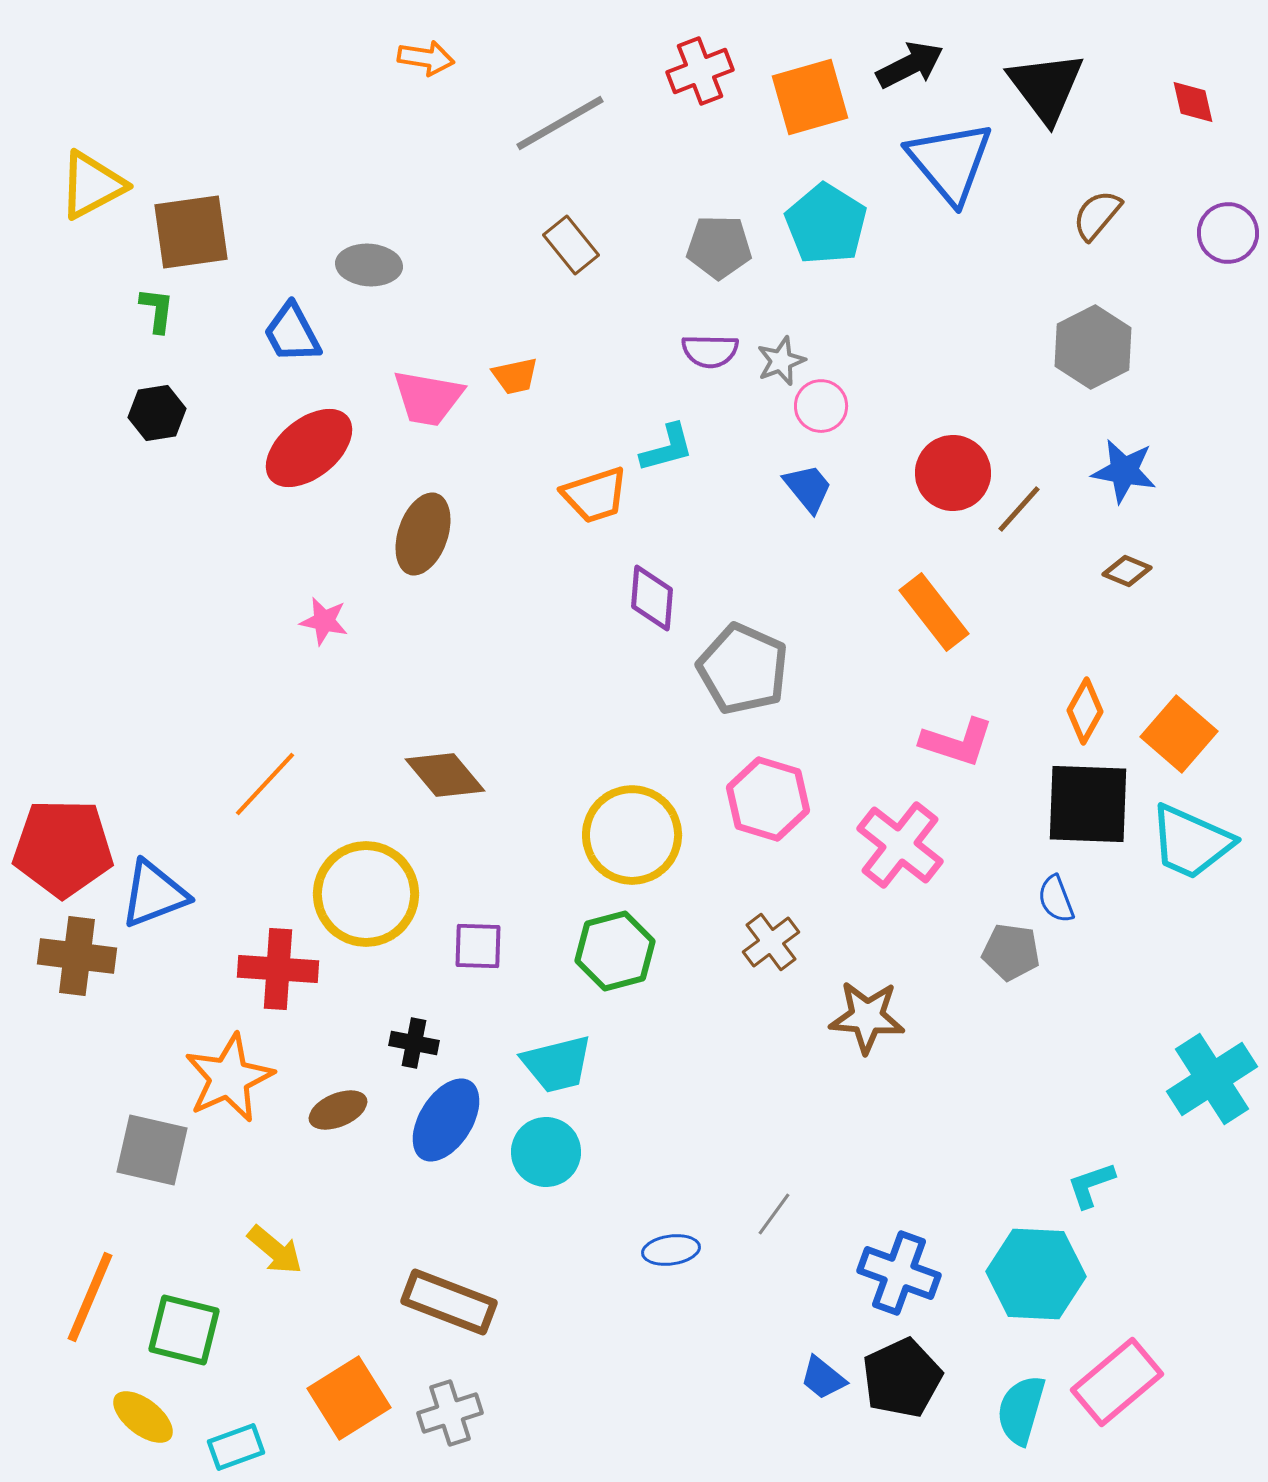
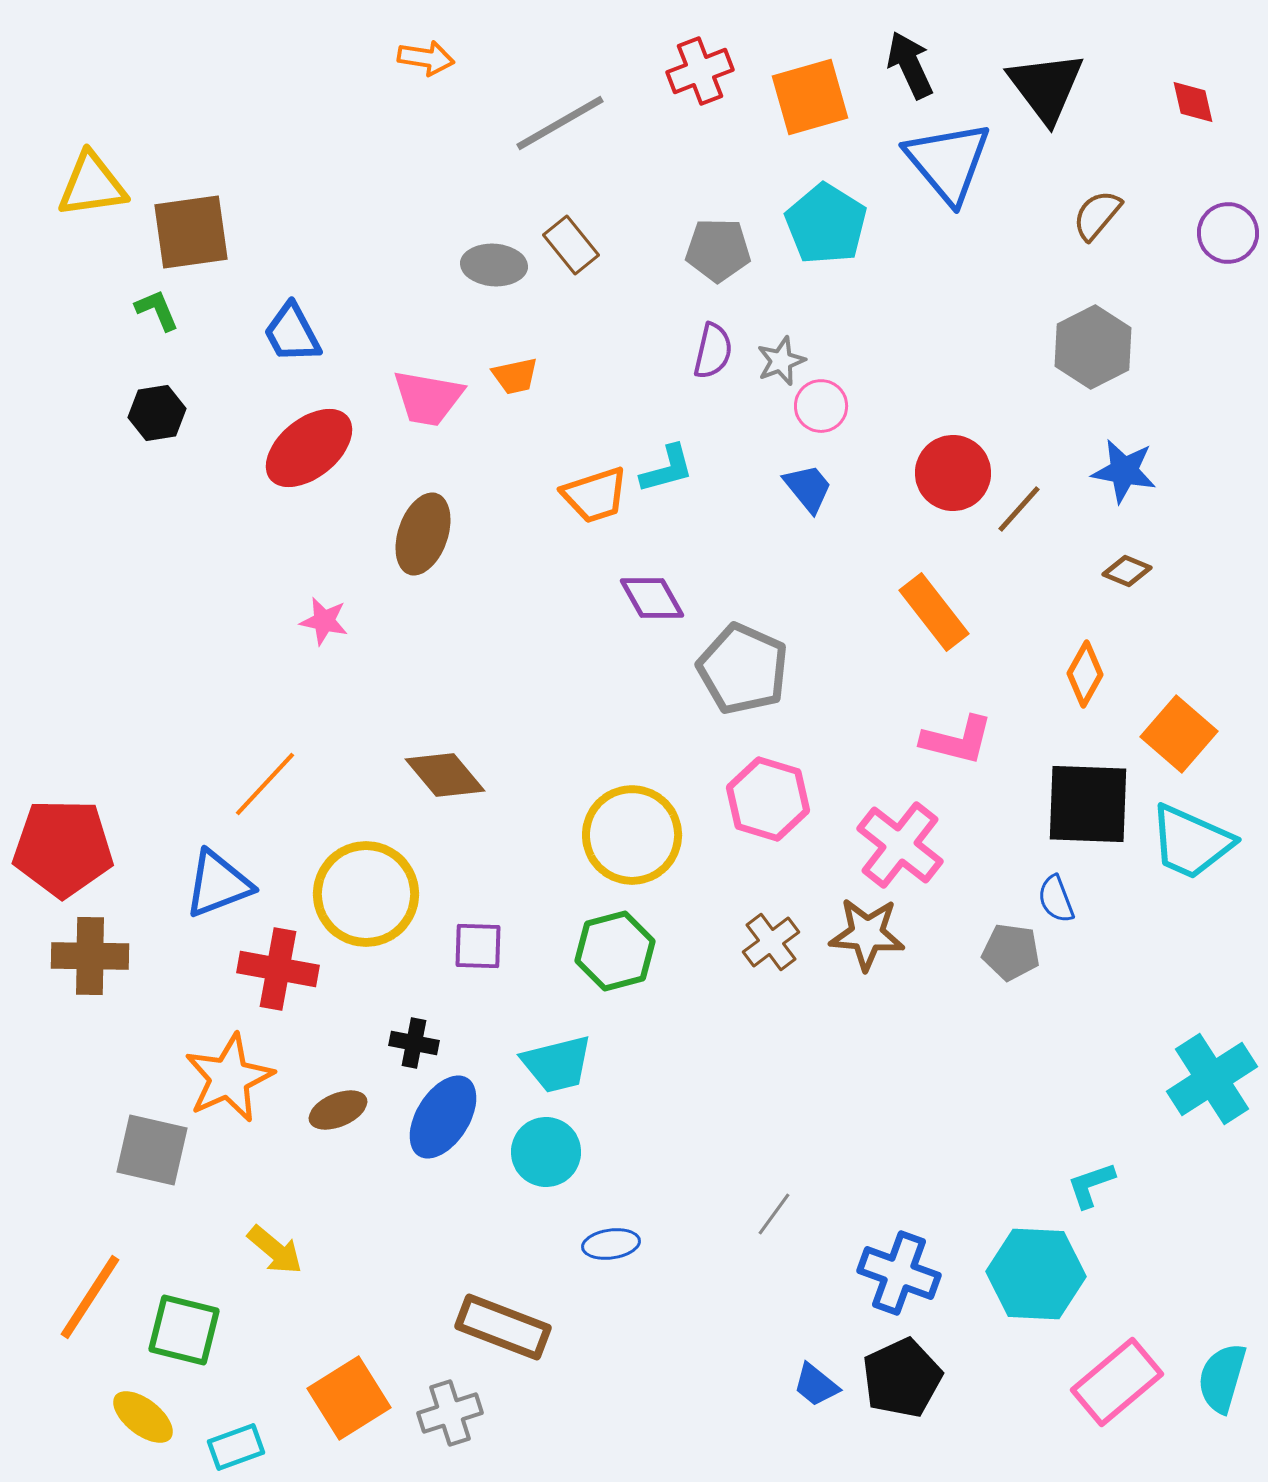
black arrow at (910, 65): rotated 88 degrees counterclockwise
blue triangle at (950, 162): moved 2 px left
yellow triangle at (92, 185): rotated 20 degrees clockwise
gray pentagon at (719, 247): moved 1 px left, 3 px down
gray ellipse at (369, 265): moved 125 px right
green L-shape at (157, 310): rotated 30 degrees counterclockwise
purple semicircle at (710, 351): moved 3 px right; rotated 78 degrees counterclockwise
cyan L-shape at (667, 448): moved 21 px down
purple diamond at (652, 598): rotated 34 degrees counterclockwise
orange diamond at (1085, 711): moved 37 px up
pink L-shape at (957, 742): moved 2 px up; rotated 4 degrees counterclockwise
blue triangle at (154, 894): moved 64 px right, 10 px up
brown cross at (77, 956): moved 13 px right; rotated 6 degrees counterclockwise
red cross at (278, 969): rotated 6 degrees clockwise
brown star at (867, 1017): moved 83 px up
blue ellipse at (446, 1120): moved 3 px left, 3 px up
blue ellipse at (671, 1250): moved 60 px left, 6 px up
orange line at (90, 1297): rotated 10 degrees clockwise
brown rectangle at (449, 1302): moved 54 px right, 25 px down
blue trapezoid at (823, 1378): moved 7 px left, 7 px down
cyan semicircle at (1021, 1410): moved 201 px right, 32 px up
